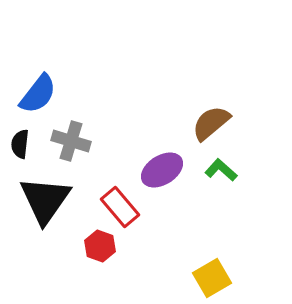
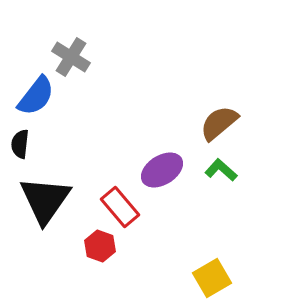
blue semicircle: moved 2 px left, 2 px down
brown semicircle: moved 8 px right
gray cross: moved 84 px up; rotated 15 degrees clockwise
